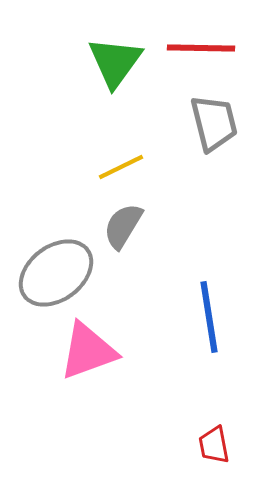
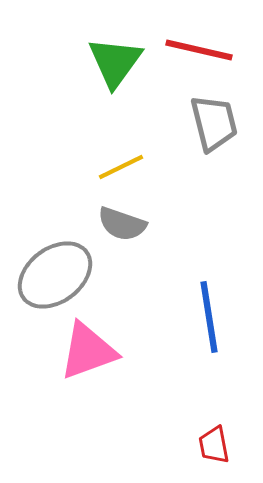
red line: moved 2 px left, 2 px down; rotated 12 degrees clockwise
gray semicircle: moved 1 px left, 2 px up; rotated 102 degrees counterclockwise
gray ellipse: moved 1 px left, 2 px down
